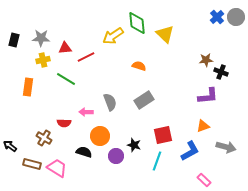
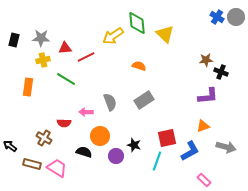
blue cross: rotated 16 degrees counterclockwise
red square: moved 4 px right, 3 px down
